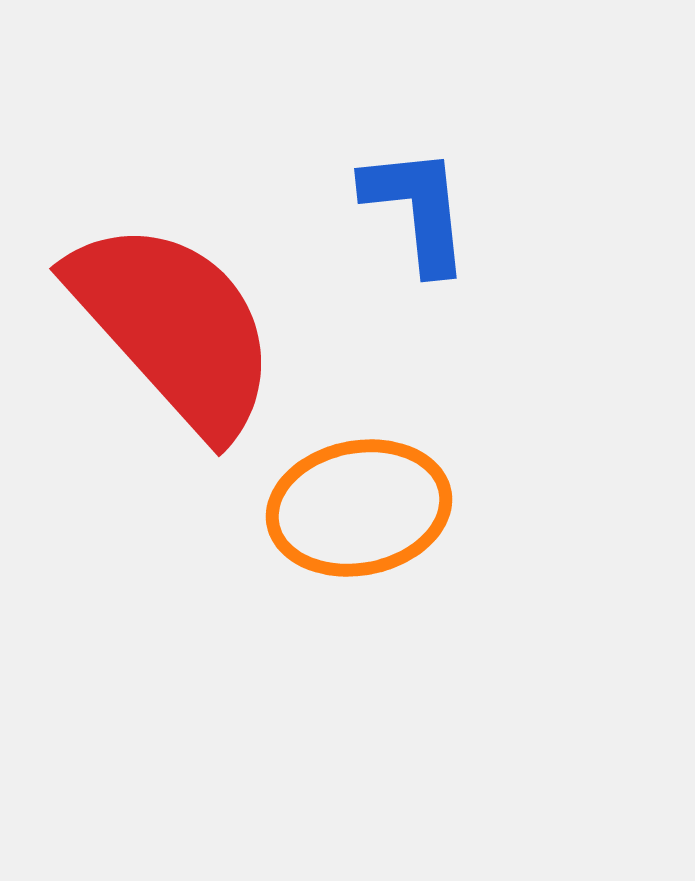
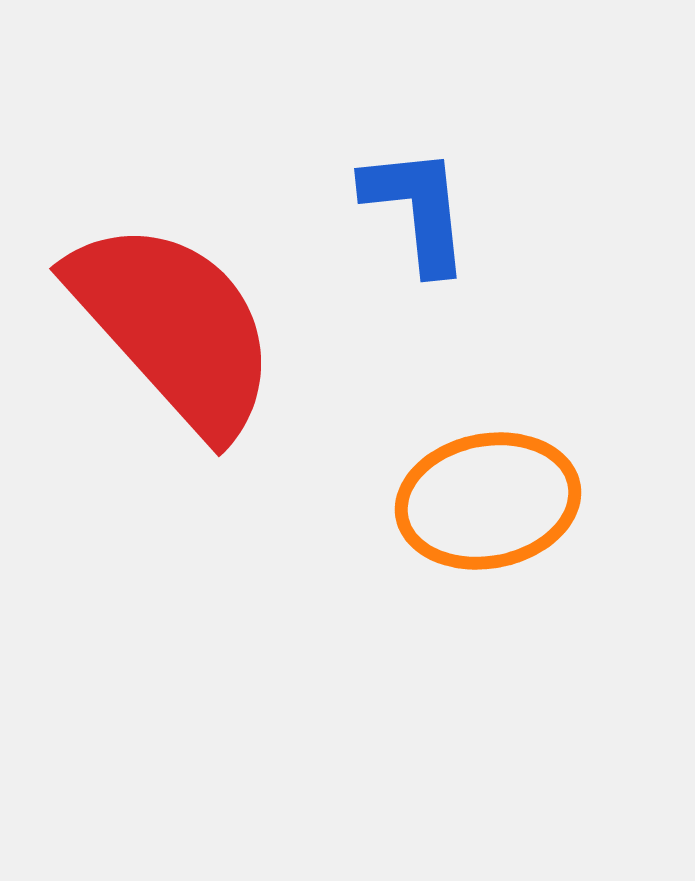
orange ellipse: moved 129 px right, 7 px up
